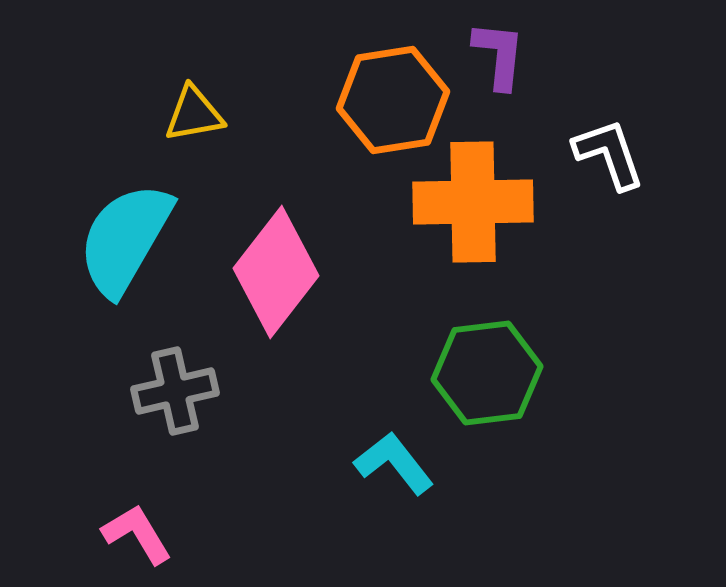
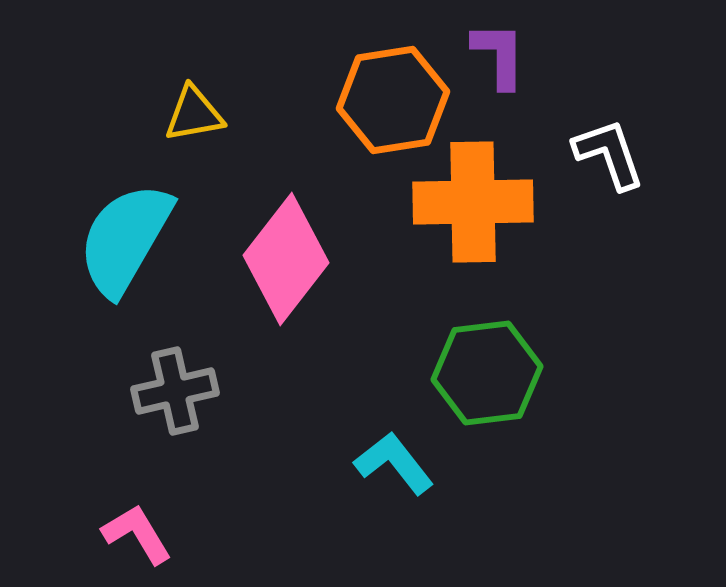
purple L-shape: rotated 6 degrees counterclockwise
pink diamond: moved 10 px right, 13 px up
